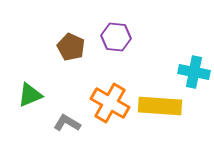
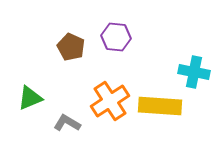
green triangle: moved 3 px down
orange cross: moved 2 px up; rotated 27 degrees clockwise
